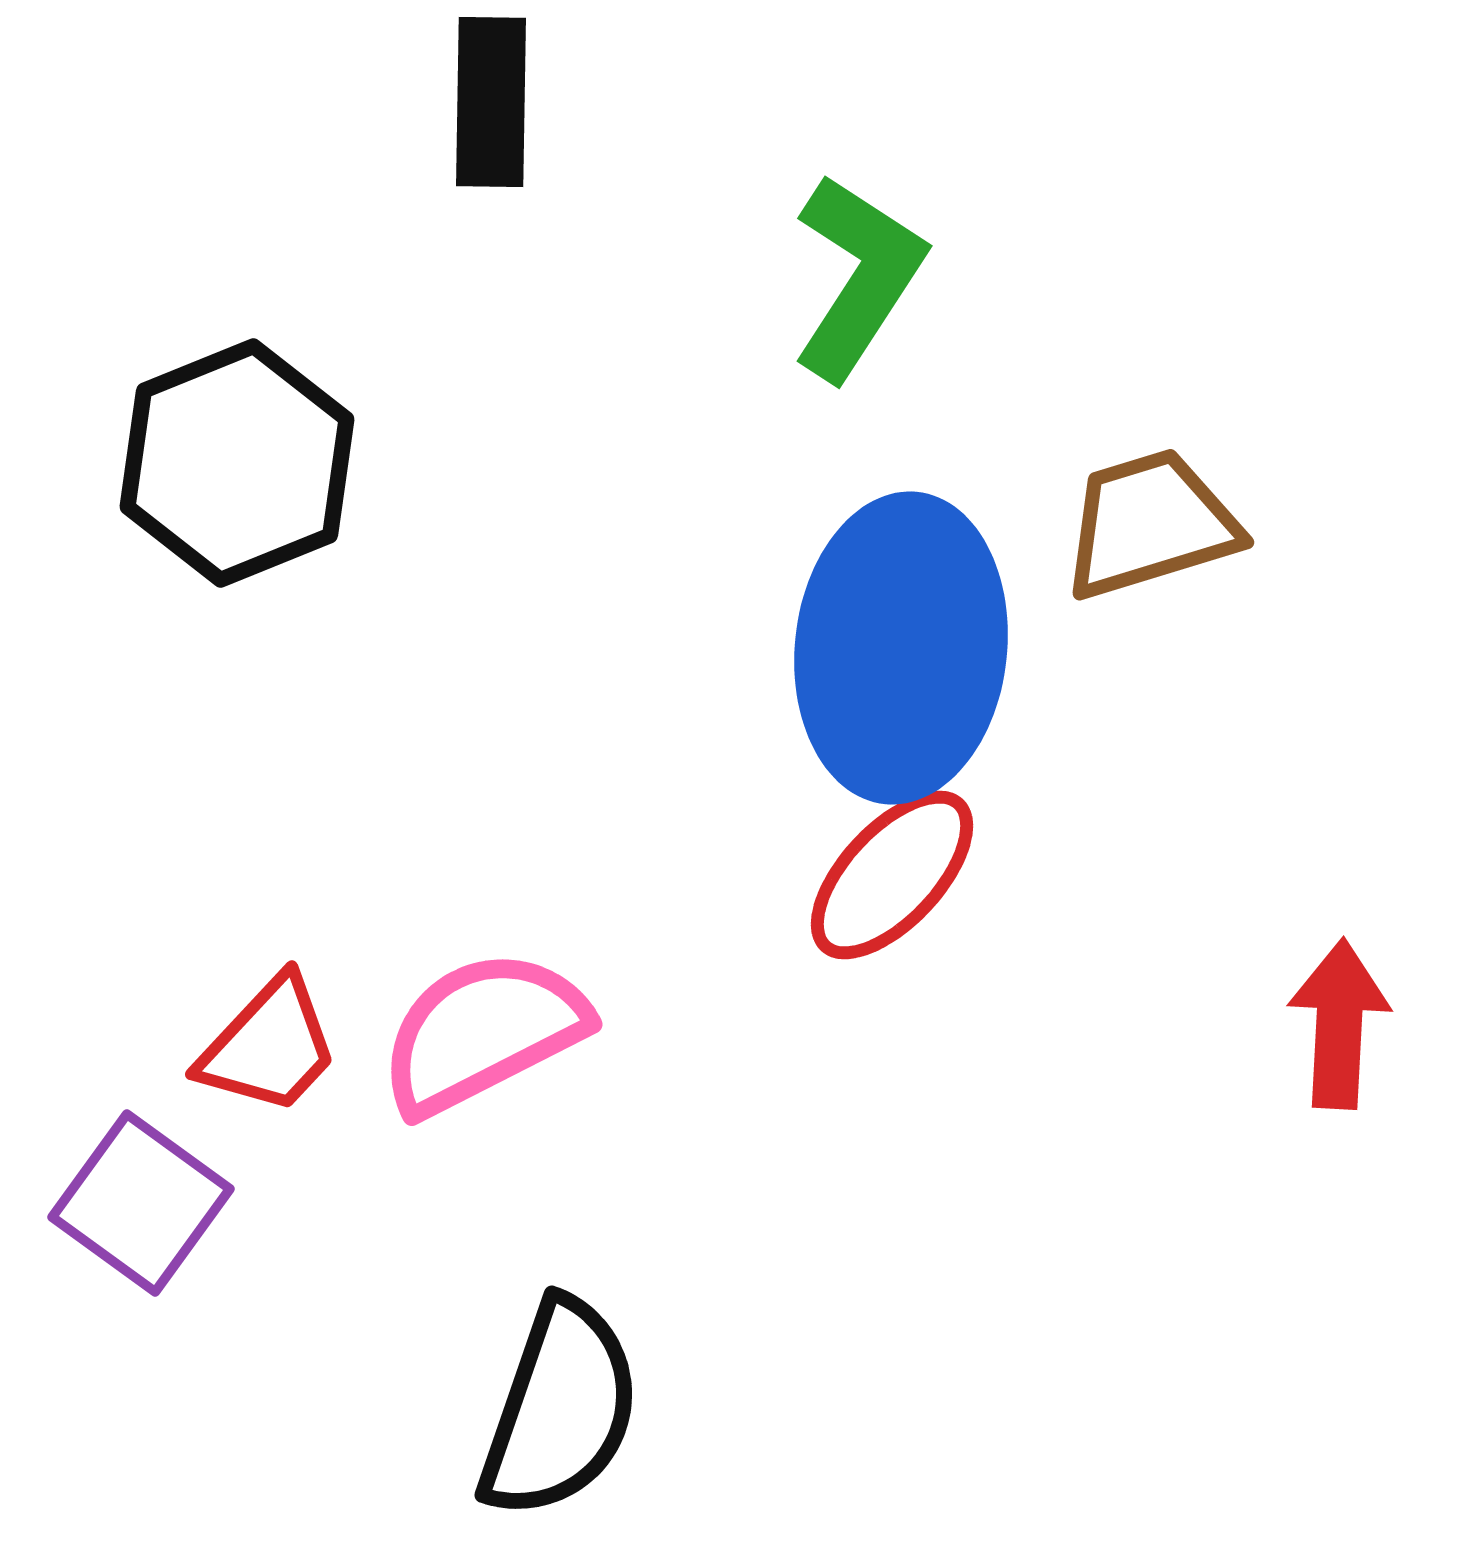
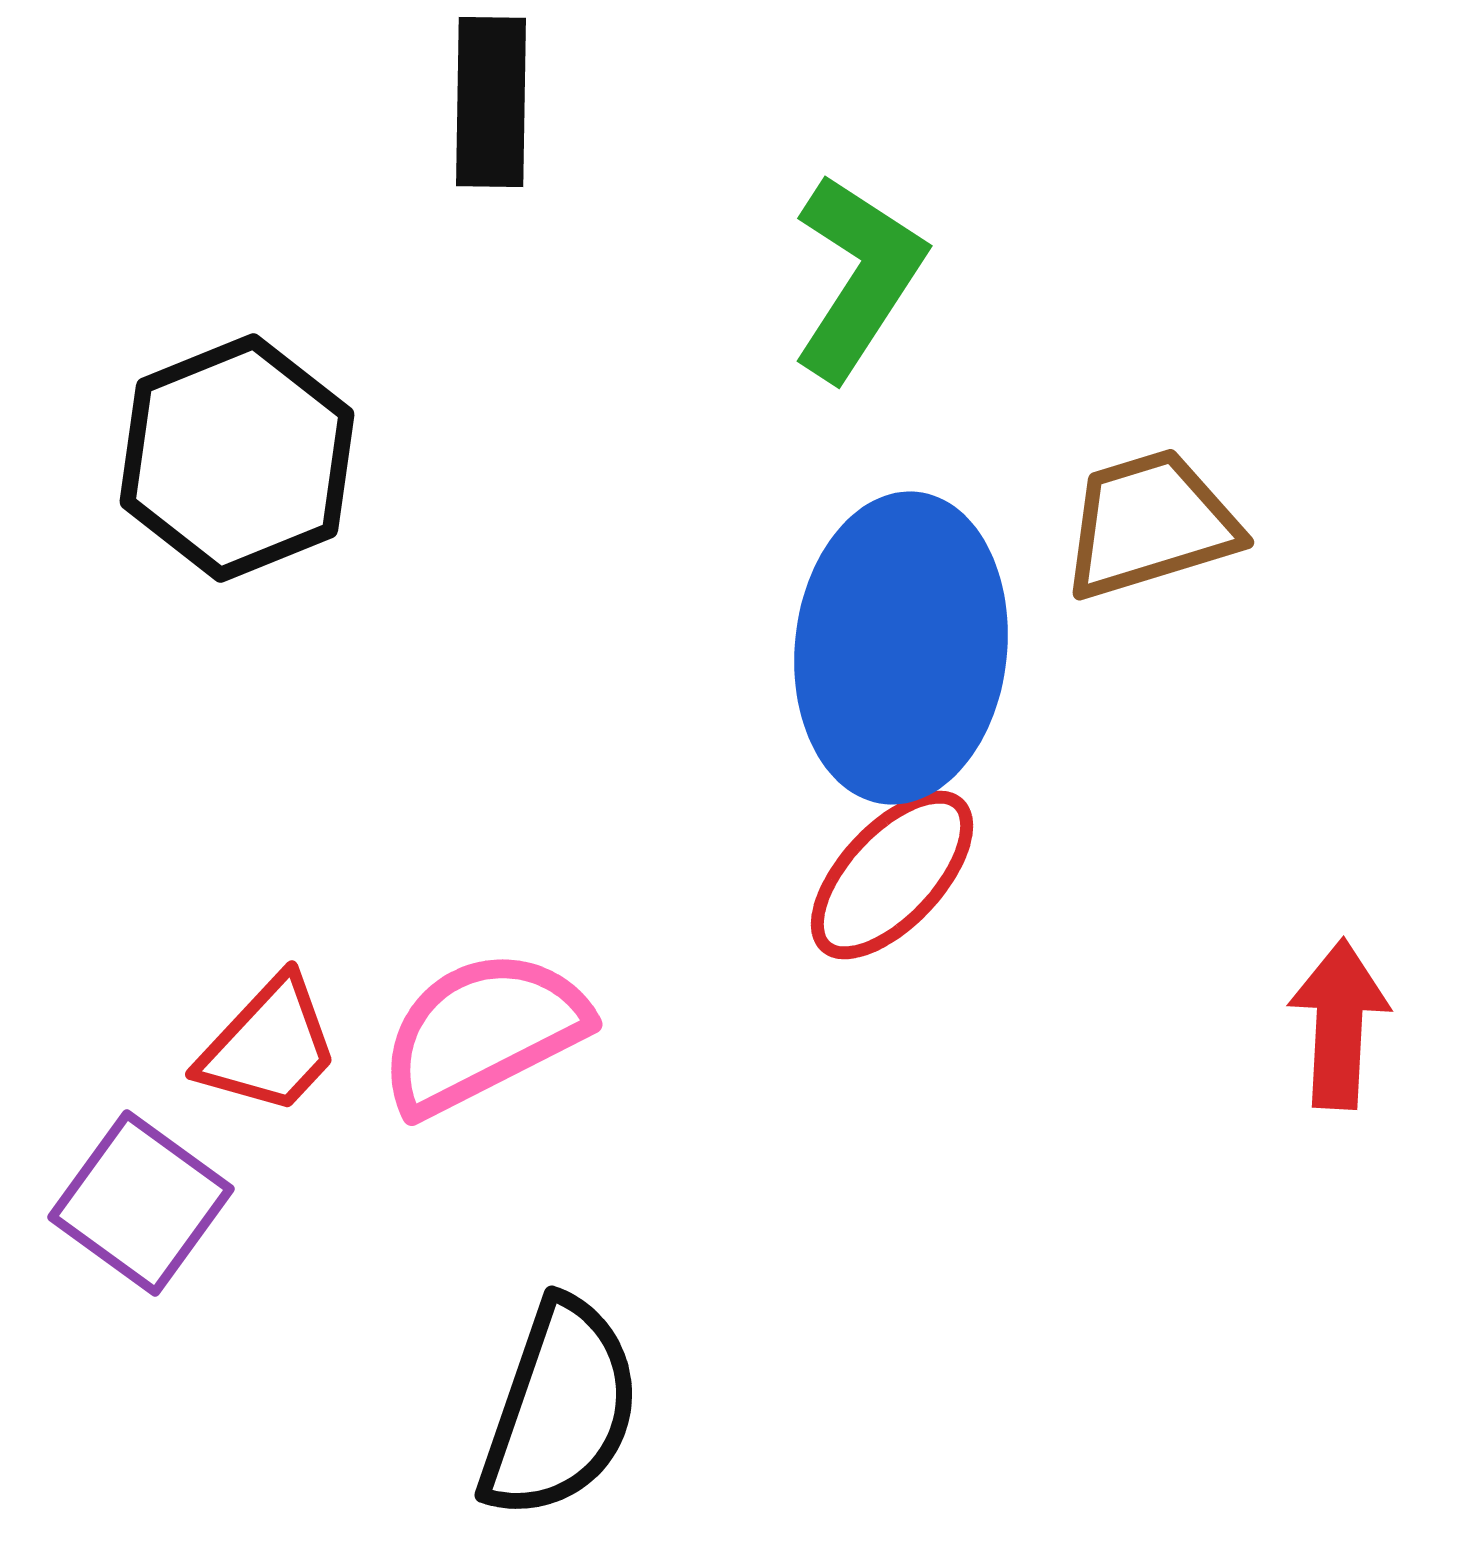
black hexagon: moved 5 px up
